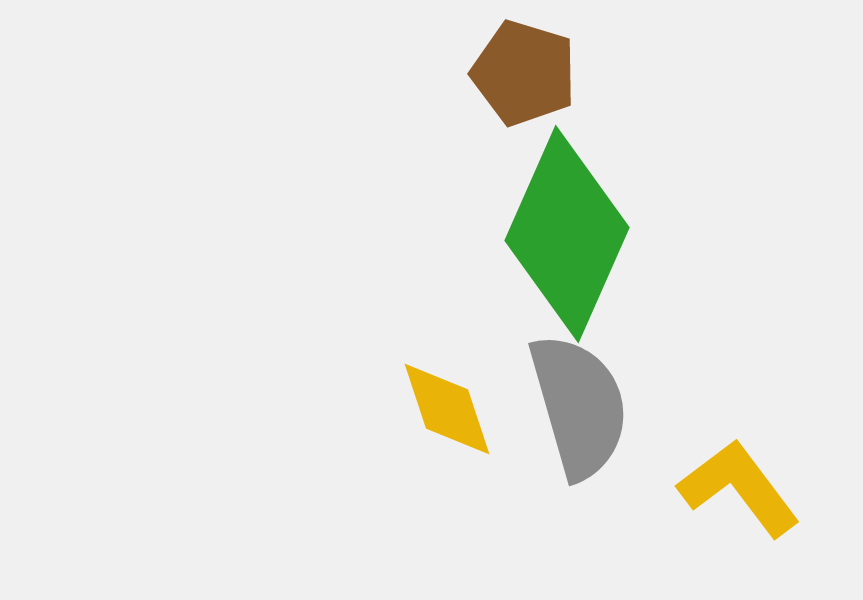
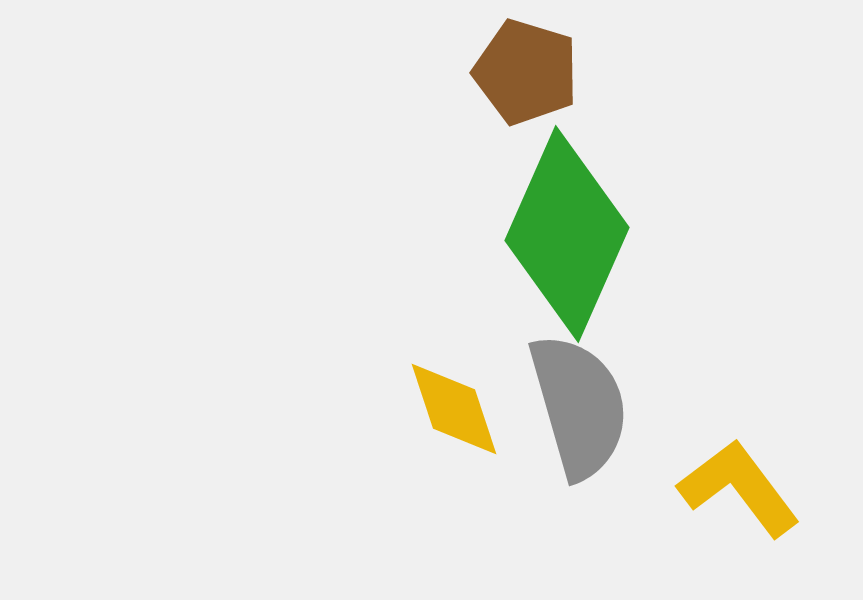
brown pentagon: moved 2 px right, 1 px up
yellow diamond: moved 7 px right
